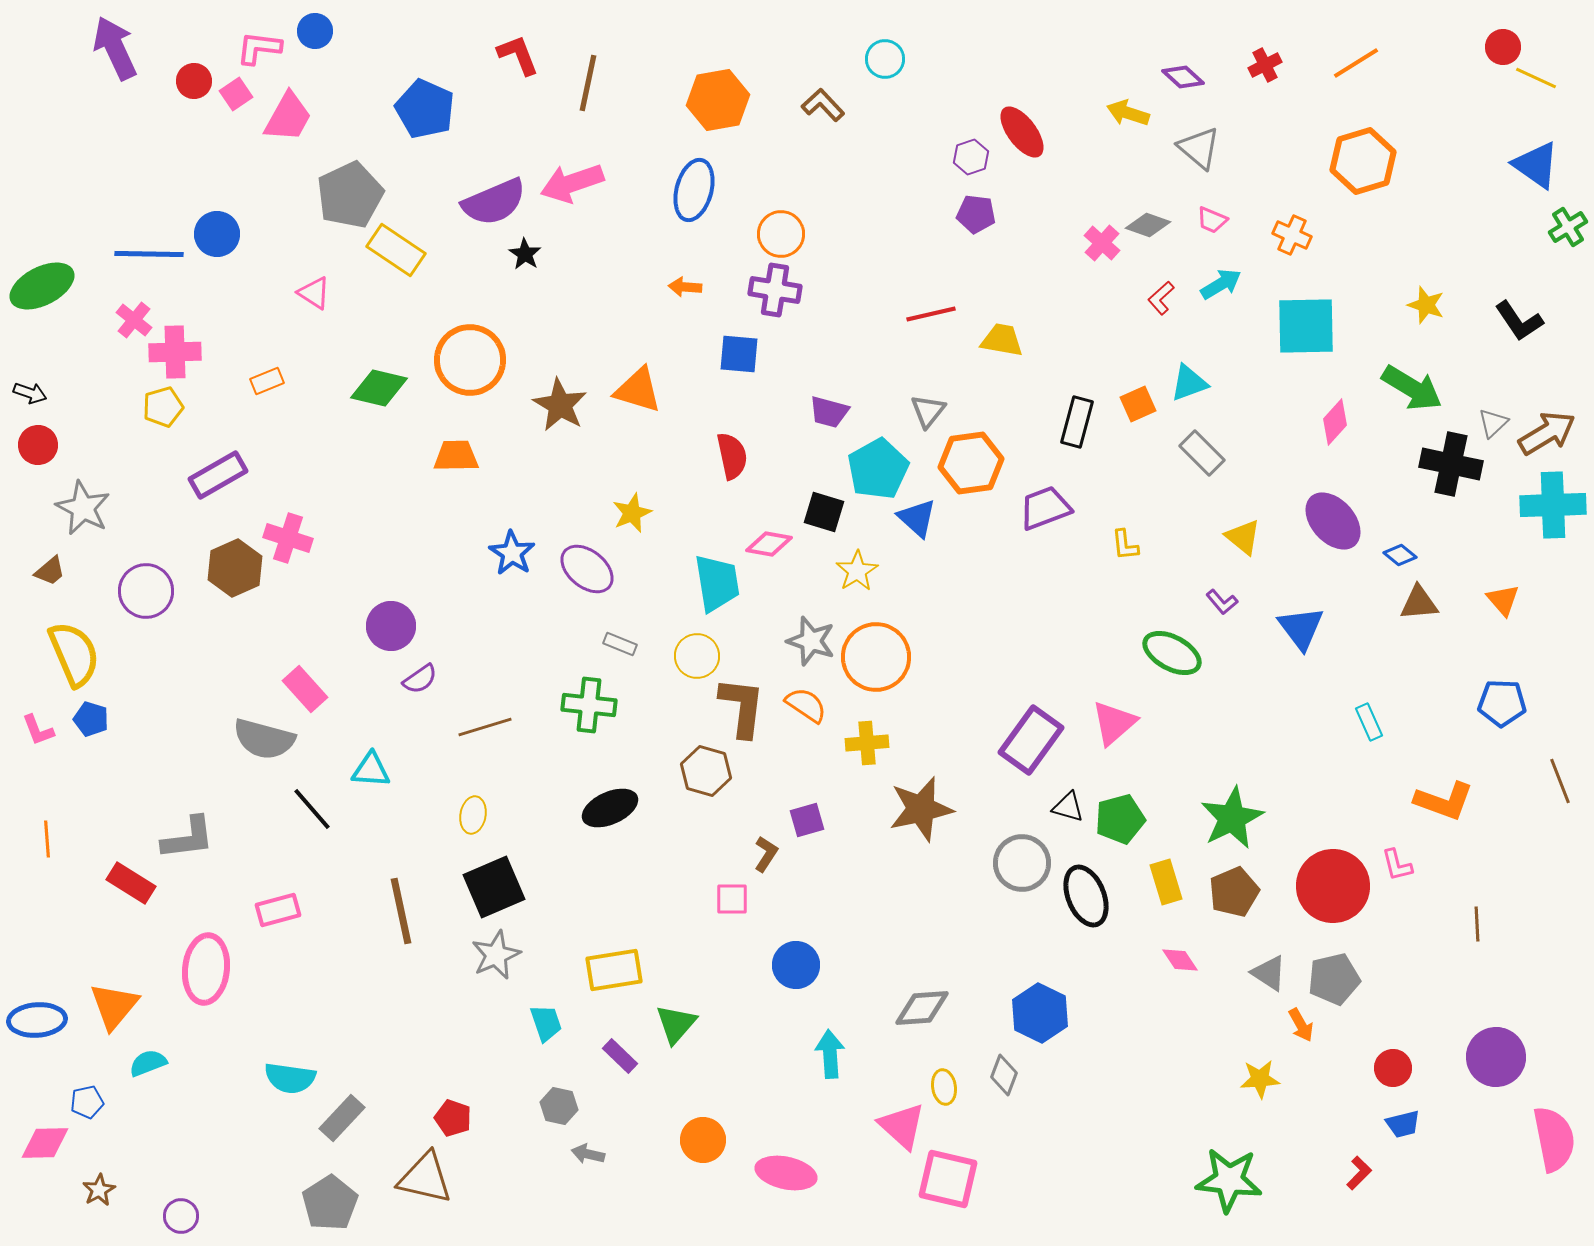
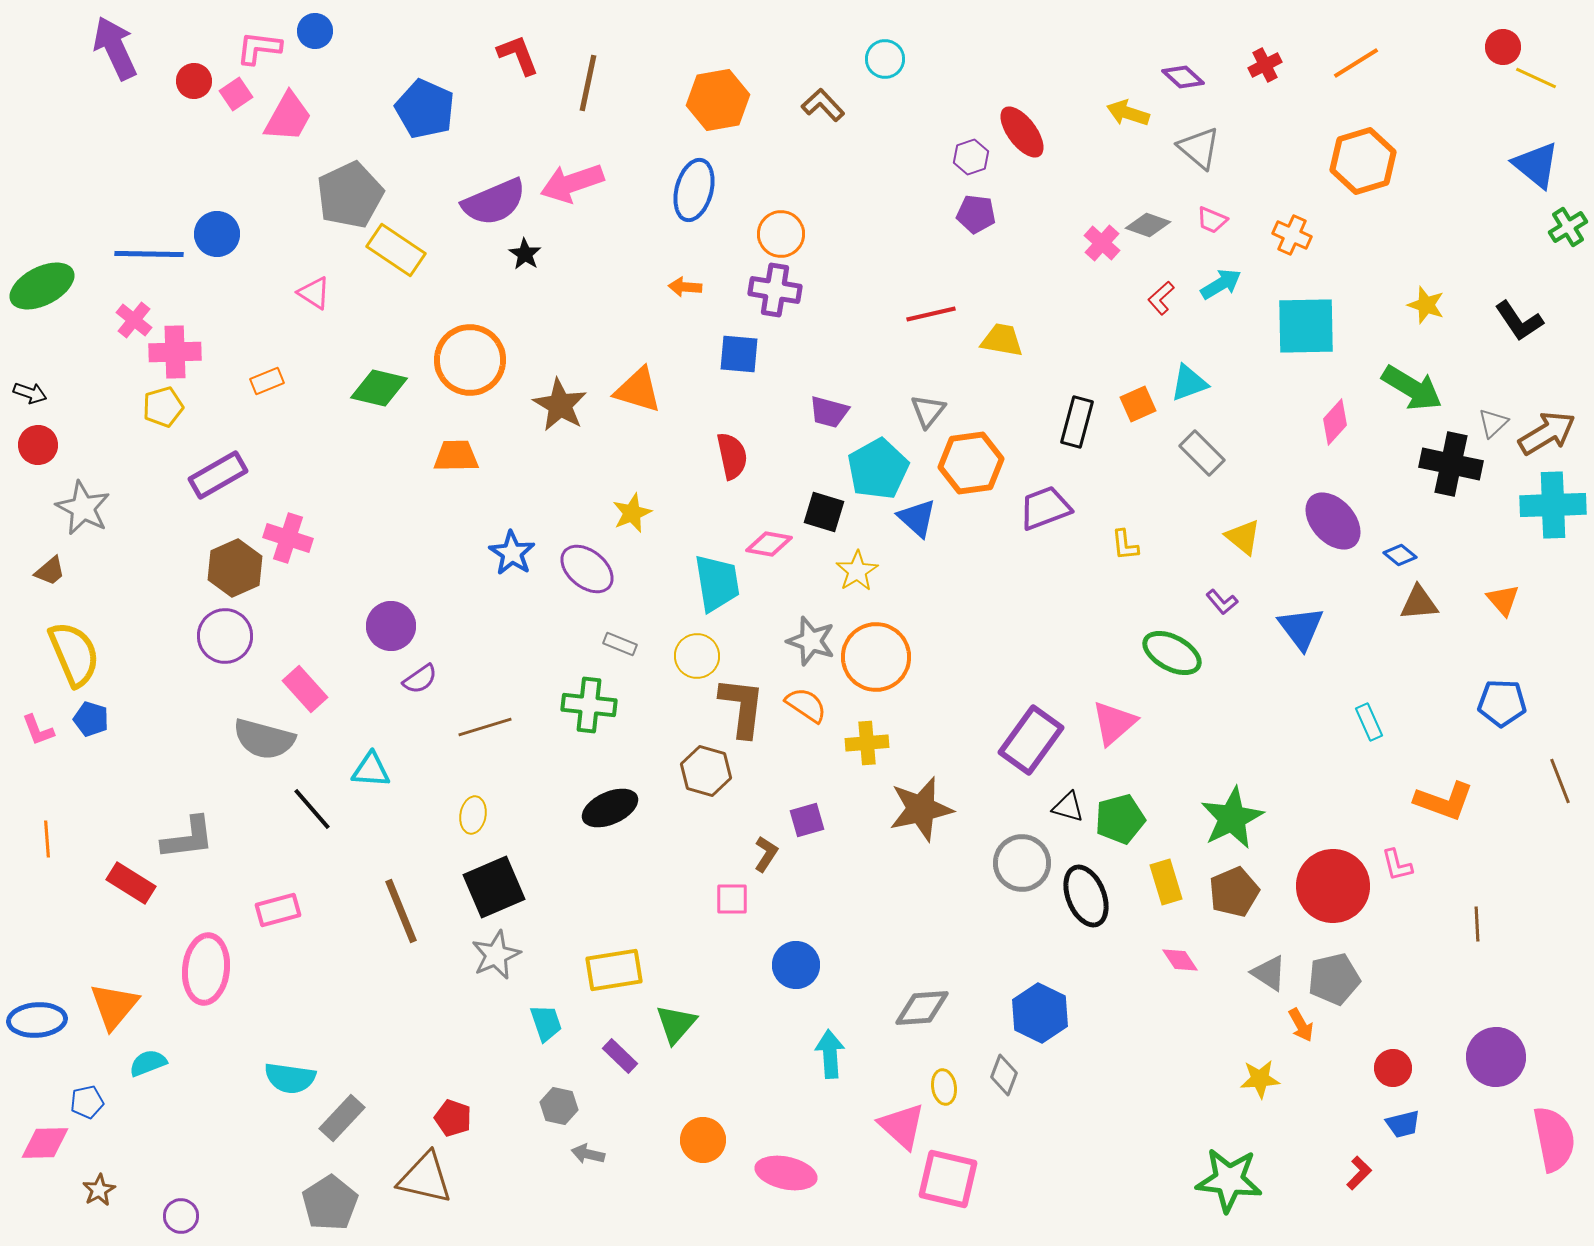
blue triangle at (1536, 165): rotated 4 degrees clockwise
purple circle at (146, 591): moved 79 px right, 45 px down
brown line at (401, 911): rotated 10 degrees counterclockwise
